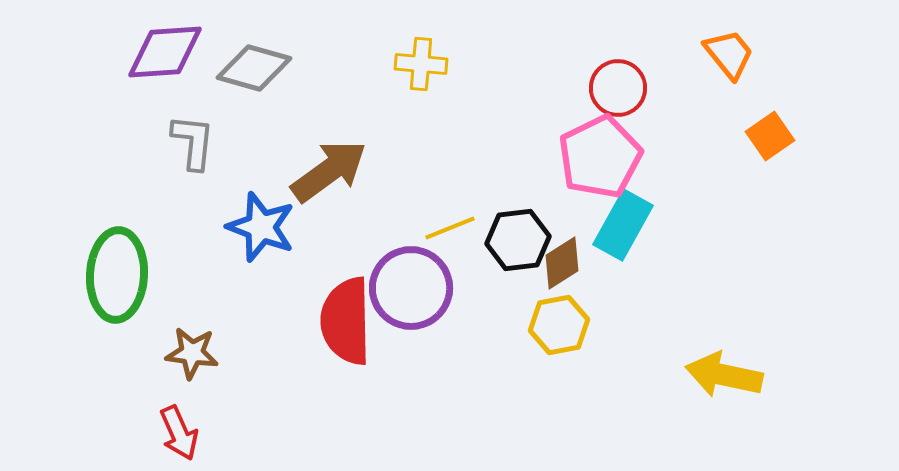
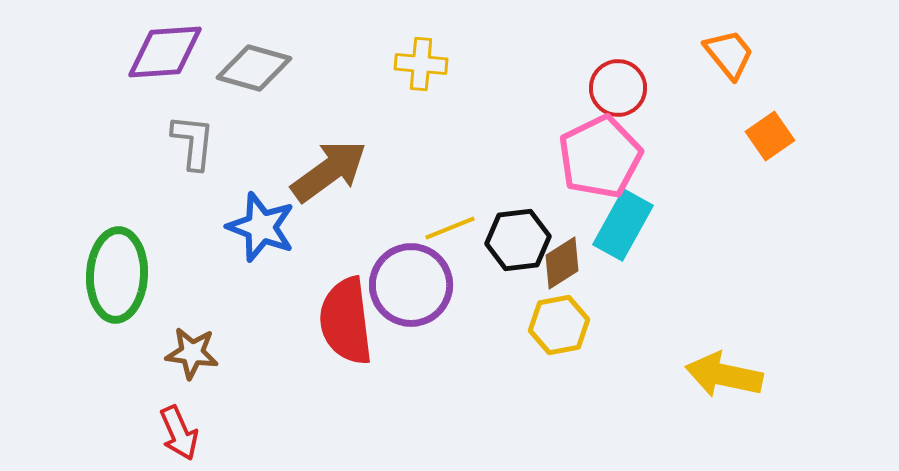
purple circle: moved 3 px up
red semicircle: rotated 6 degrees counterclockwise
